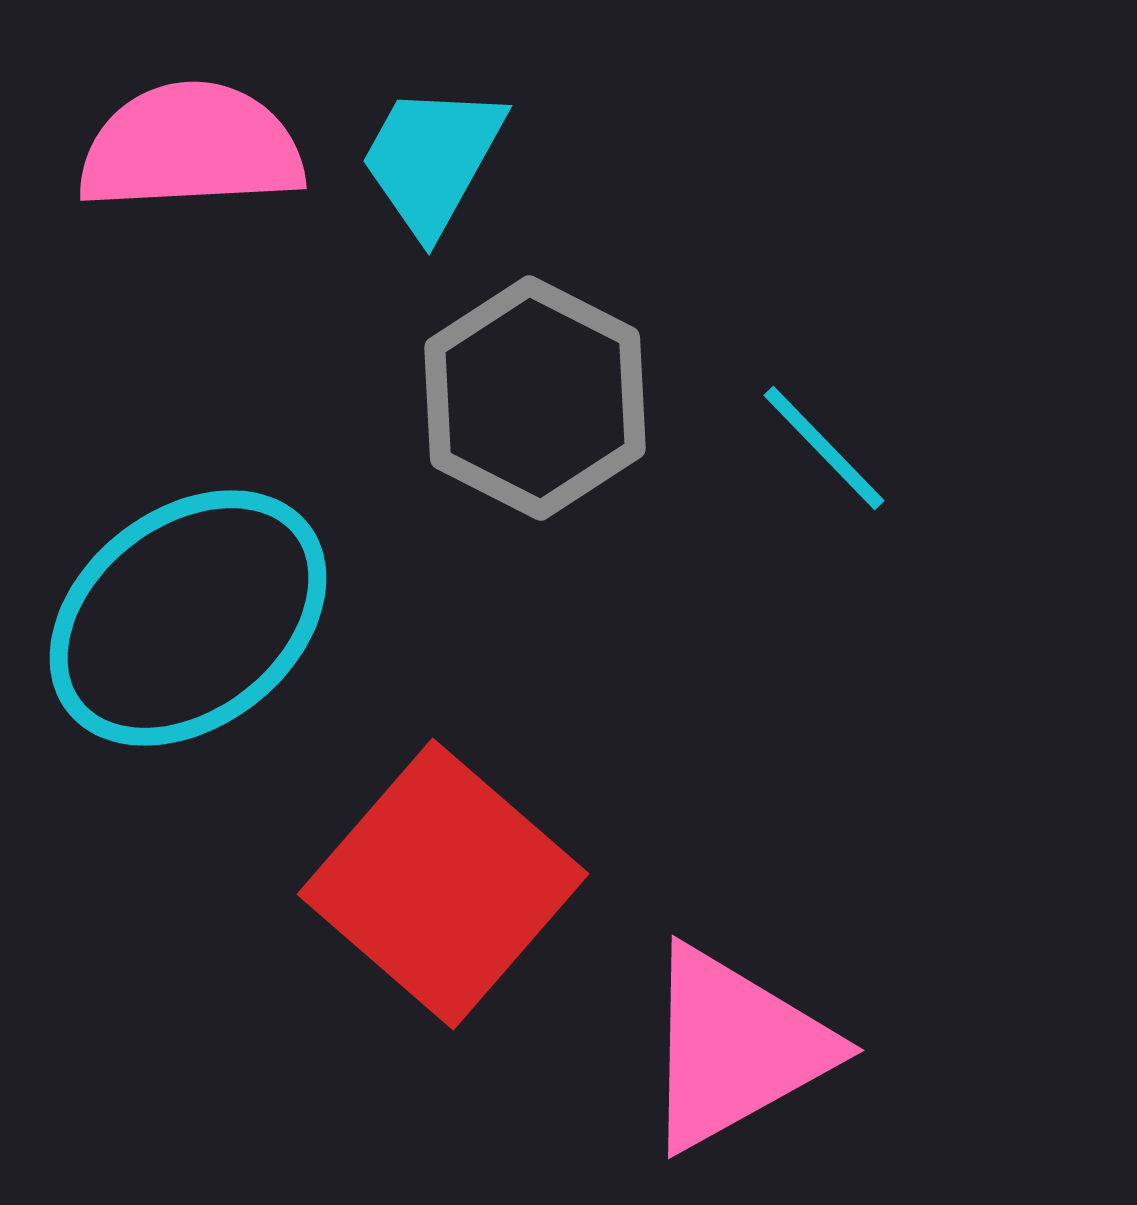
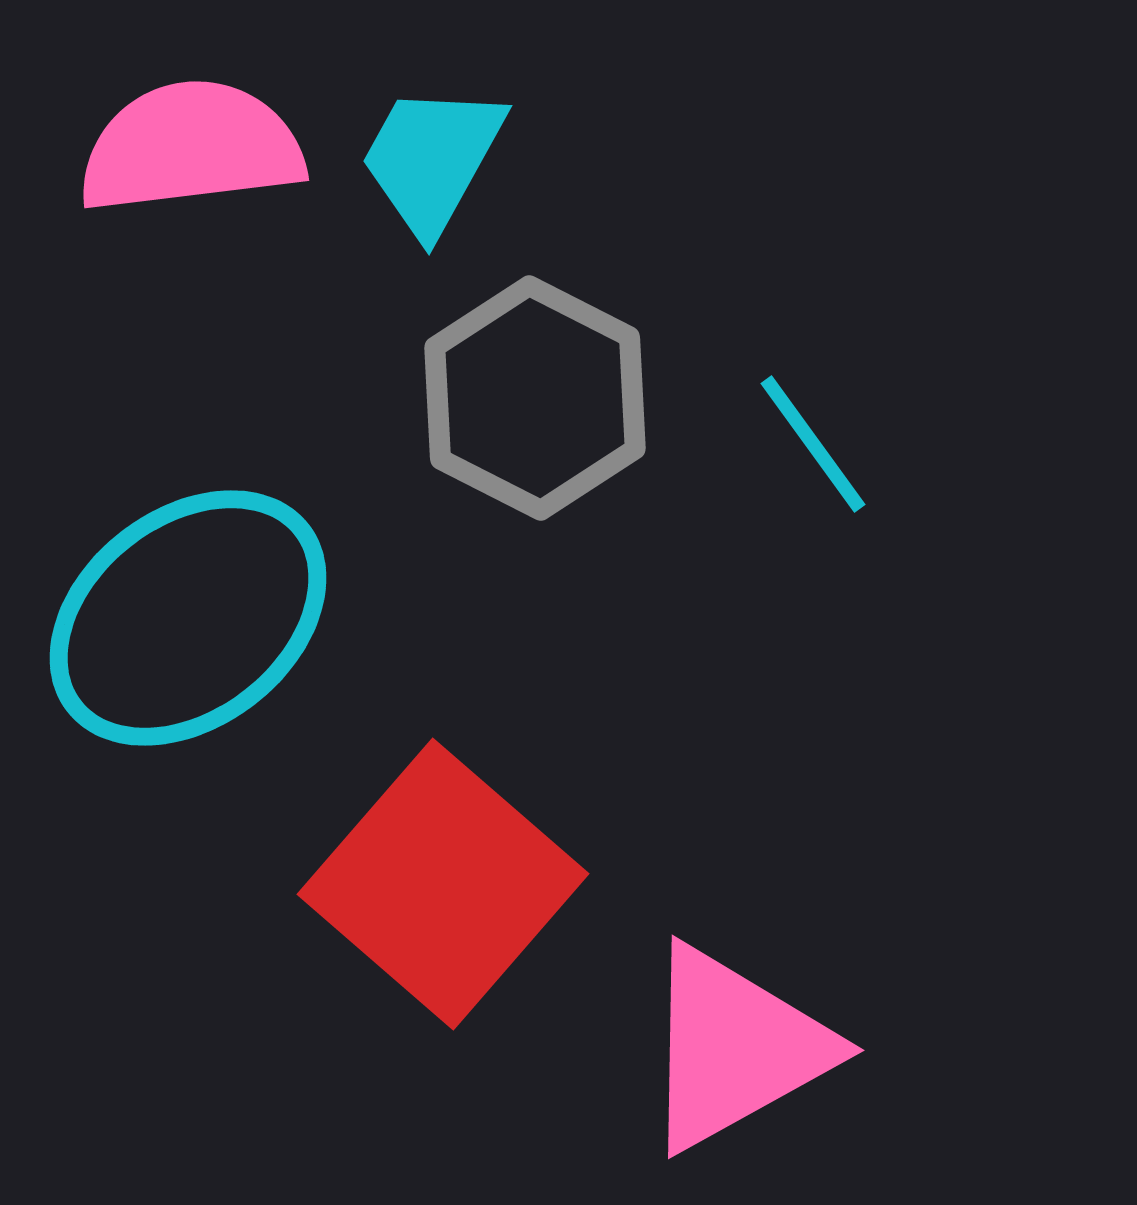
pink semicircle: rotated 4 degrees counterclockwise
cyan line: moved 11 px left, 4 px up; rotated 8 degrees clockwise
